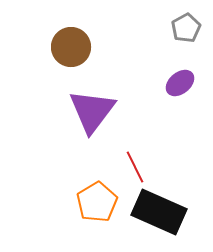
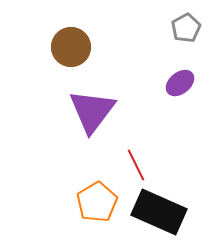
red line: moved 1 px right, 2 px up
